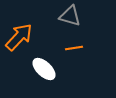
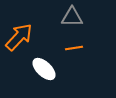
gray triangle: moved 2 px right, 1 px down; rotated 15 degrees counterclockwise
